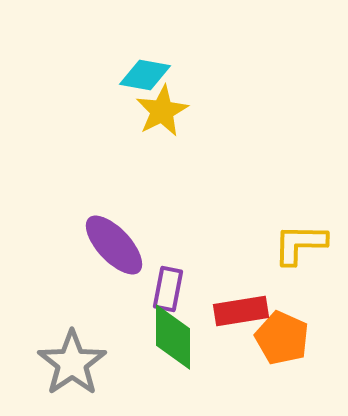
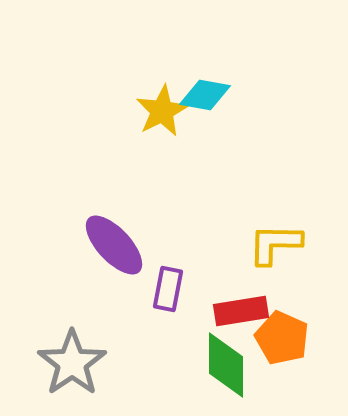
cyan diamond: moved 60 px right, 20 px down
yellow L-shape: moved 25 px left
green diamond: moved 53 px right, 28 px down
